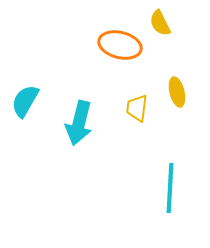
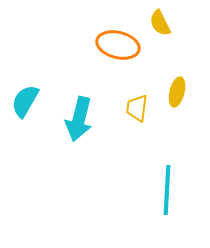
orange ellipse: moved 2 px left
yellow ellipse: rotated 28 degrees clockwise
cyan arrow: moved 4 px up
cyan line: moved 3 px left, 2 px down
